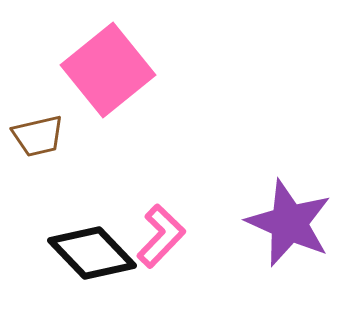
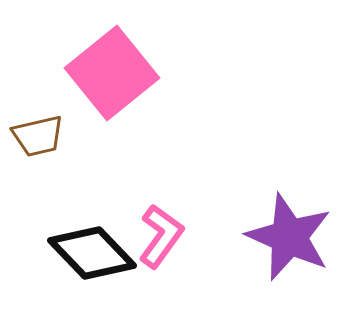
pink square: moved 4 px right, 3 px down
purple star: moved 14 px down
pink L-shape: rotated 8 degrees counterclockwise
